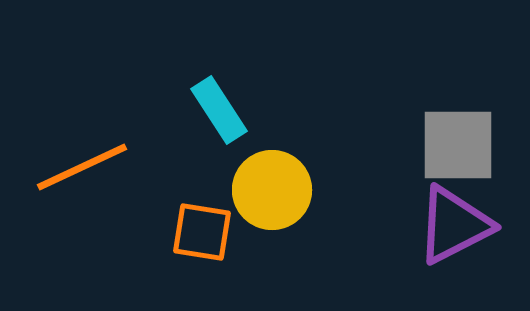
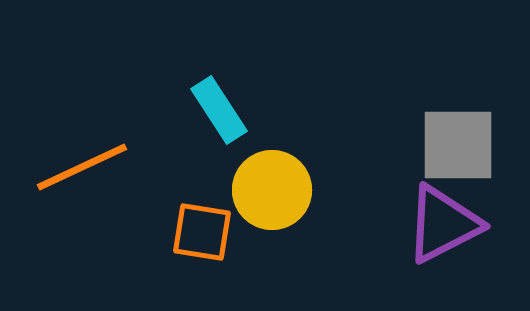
purple triangle: moved 11 px left, 1 px up
